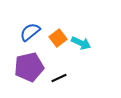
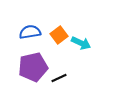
blue semicircle: rotated 30 degrees clockwise
orange square: moved 1 px right, 3 px up
purple pentagon: moved 4 px right
